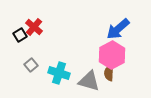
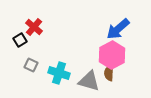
black square: moved 5 px down
gray square: rotated 24 degrees counterclockwise
